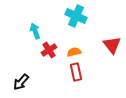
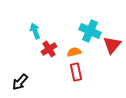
cyan cross: moved 14 px right, 15 px down
red triangle: rotated 18 degrees clockwise
red cross: moved 1 px up
black arrow: moved 1 px left
